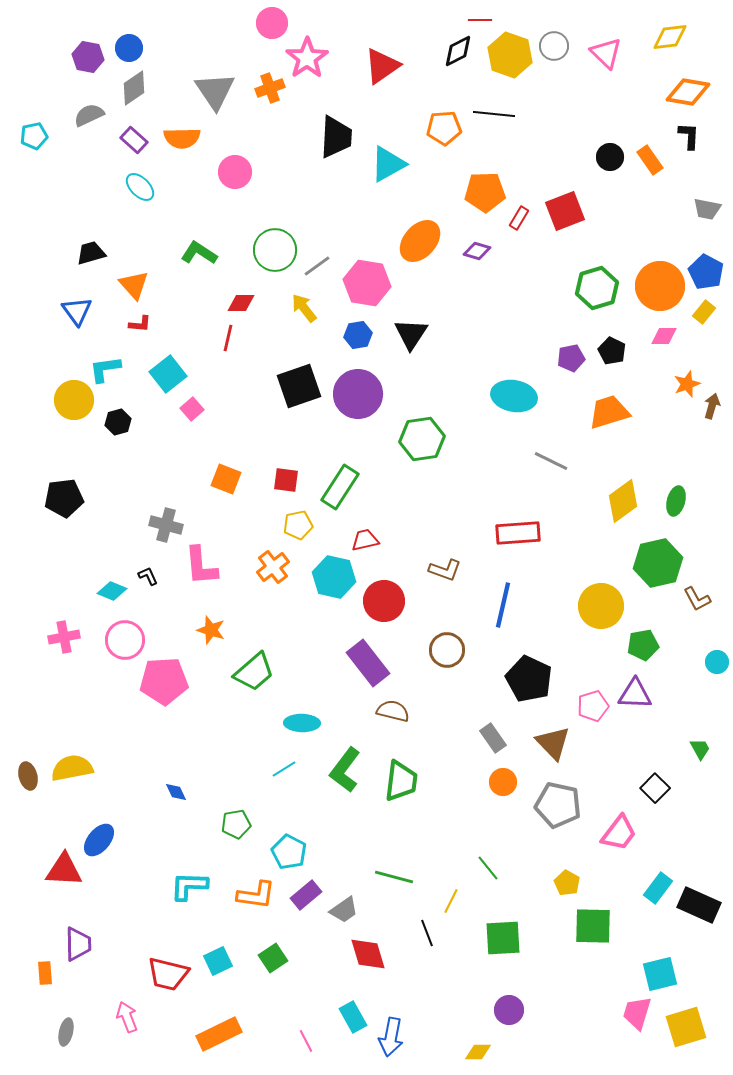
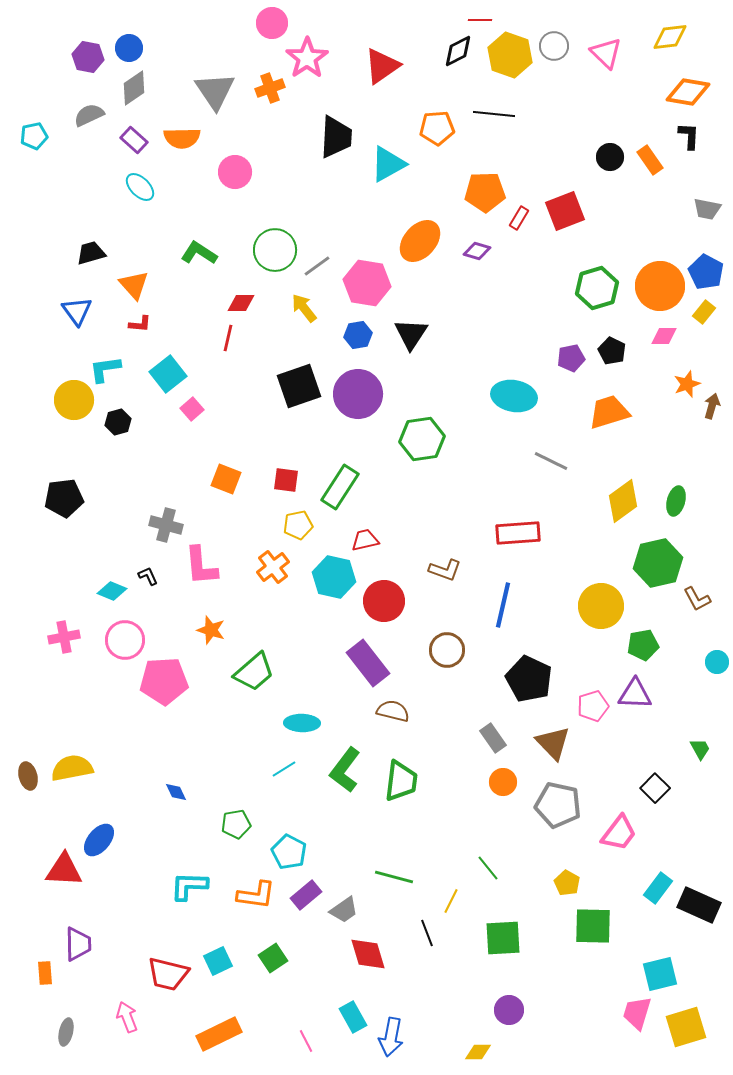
orange pentagon at (444, 128): moved 7 px left
